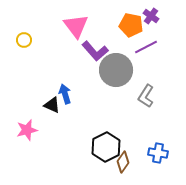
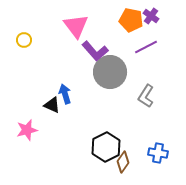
orange pentagon: moved 5 px up
gray circle: moved 6 px left, 2 px down
